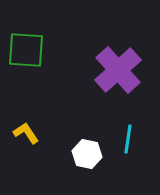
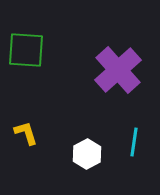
yellow L-shape: rotated 16 degrees clockwise
cyan line: moved 6 px right, 3 px down
white hexagon: rotated 20 degrees clockwise
